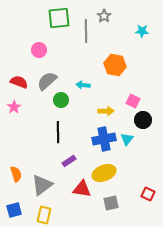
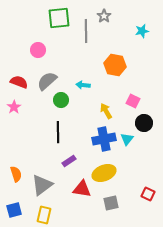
cyan star: rotated 16 degrees counterclockwise
pink circle: moved 1 px left
yellow arrow: rotated 119 degrees counterclockwise
black circle: moved 1 px right, 3 px down
